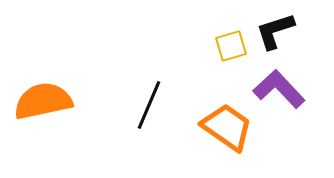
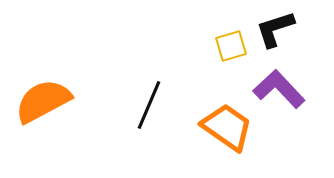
black L-shape: moved 2 px up
orange semicircle: rotated 16 degrees counterclockwise
